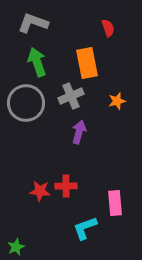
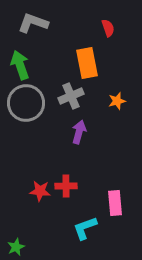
green arrow: moved 17 px left, 3 px down
